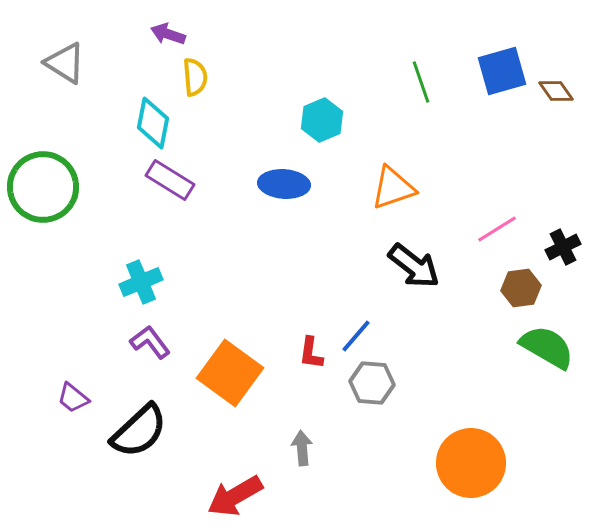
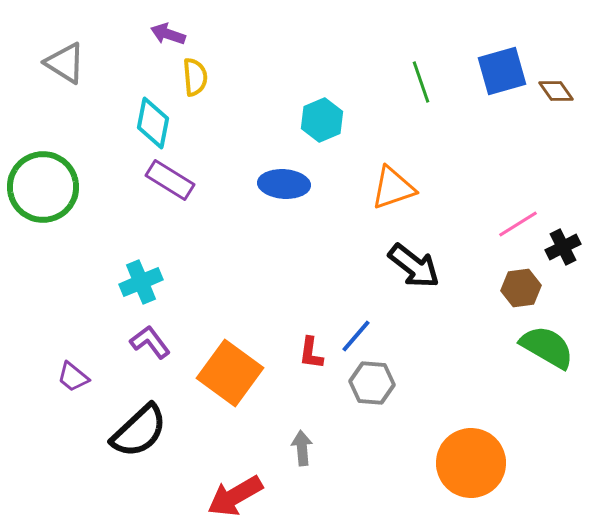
pink line: moved 21 px right, 5 px up
purple trapezoid: moved 21 px up
